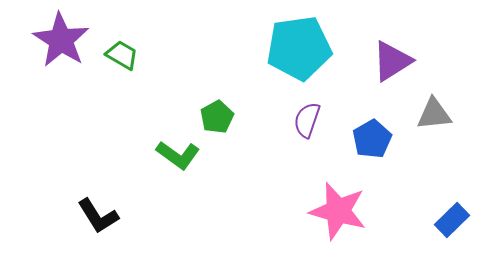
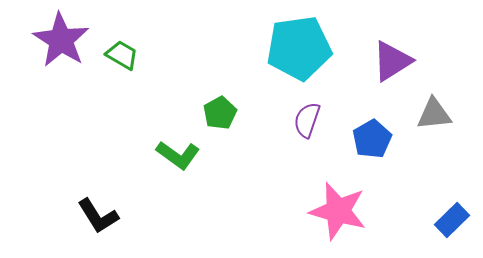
green pentagon: moved 3 px right, 4 px up
